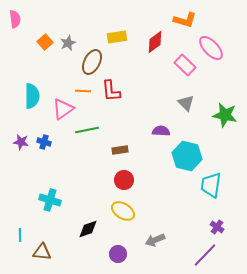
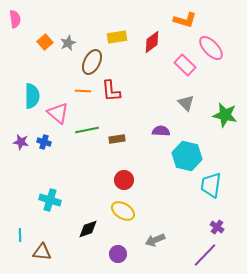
red diamond: moved 3 px left
pink triangle: moved 5 px left, 4 px down; rotated 45 degrees counterclockwise
brown rectangle: moved 3 px left, 11 px up
